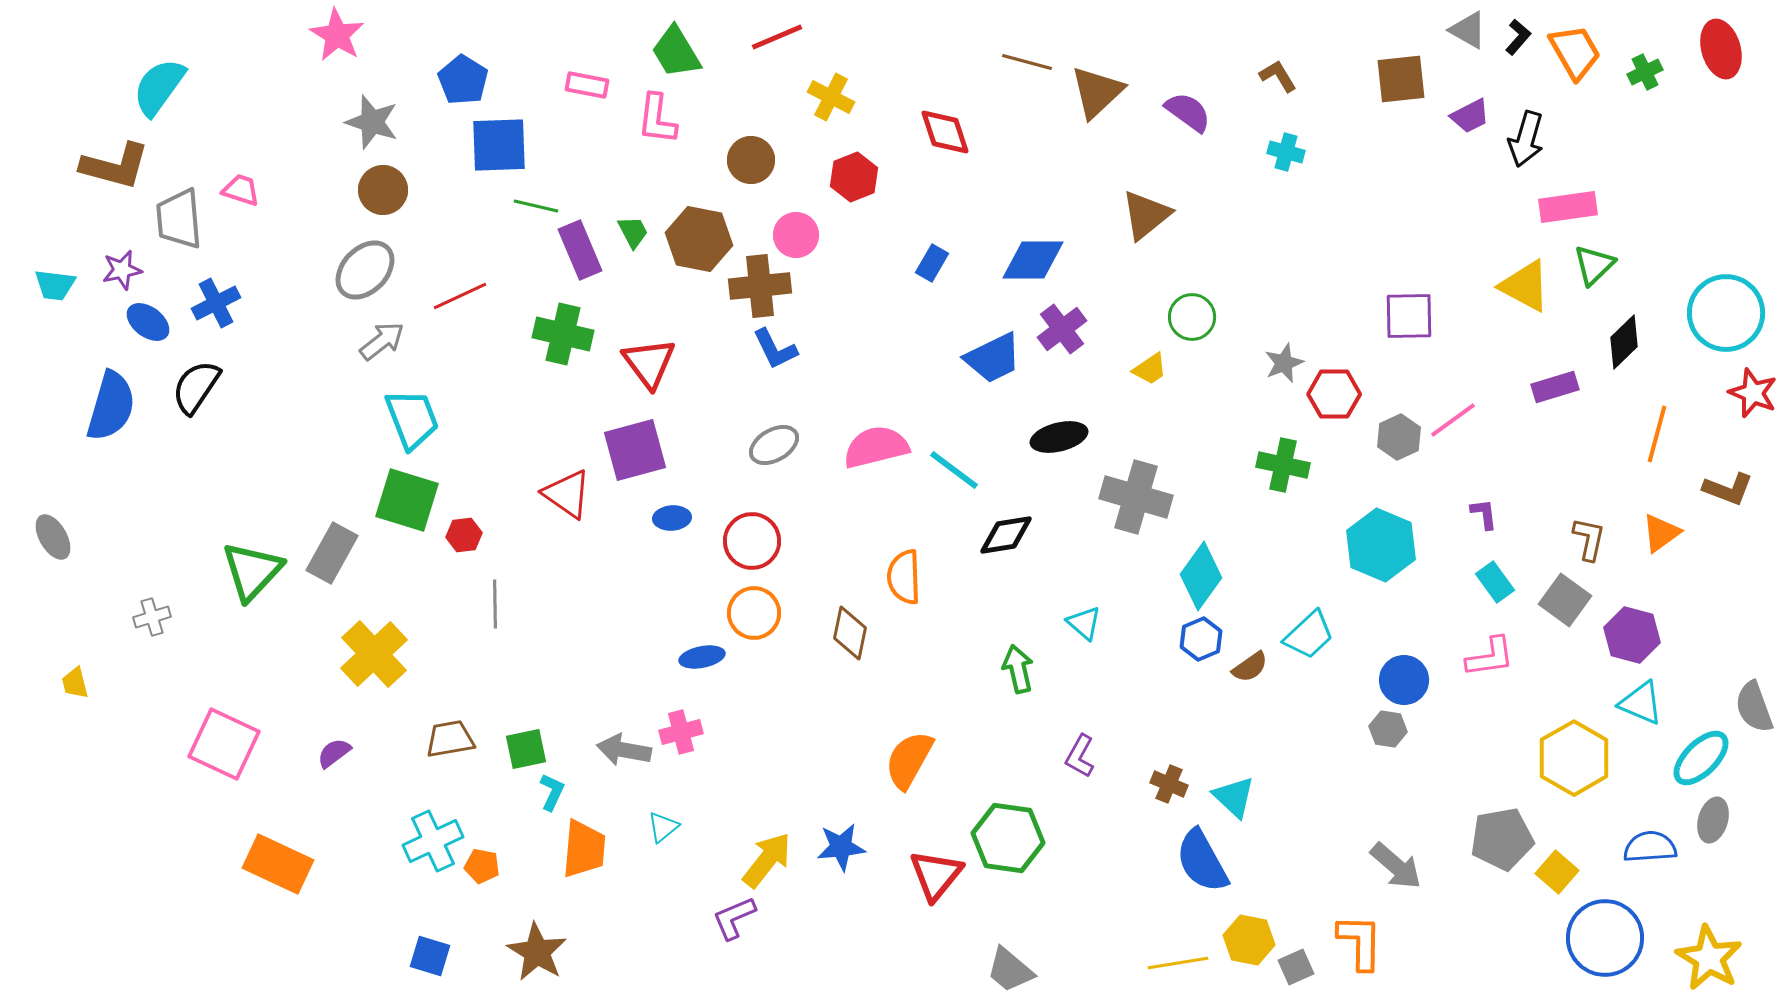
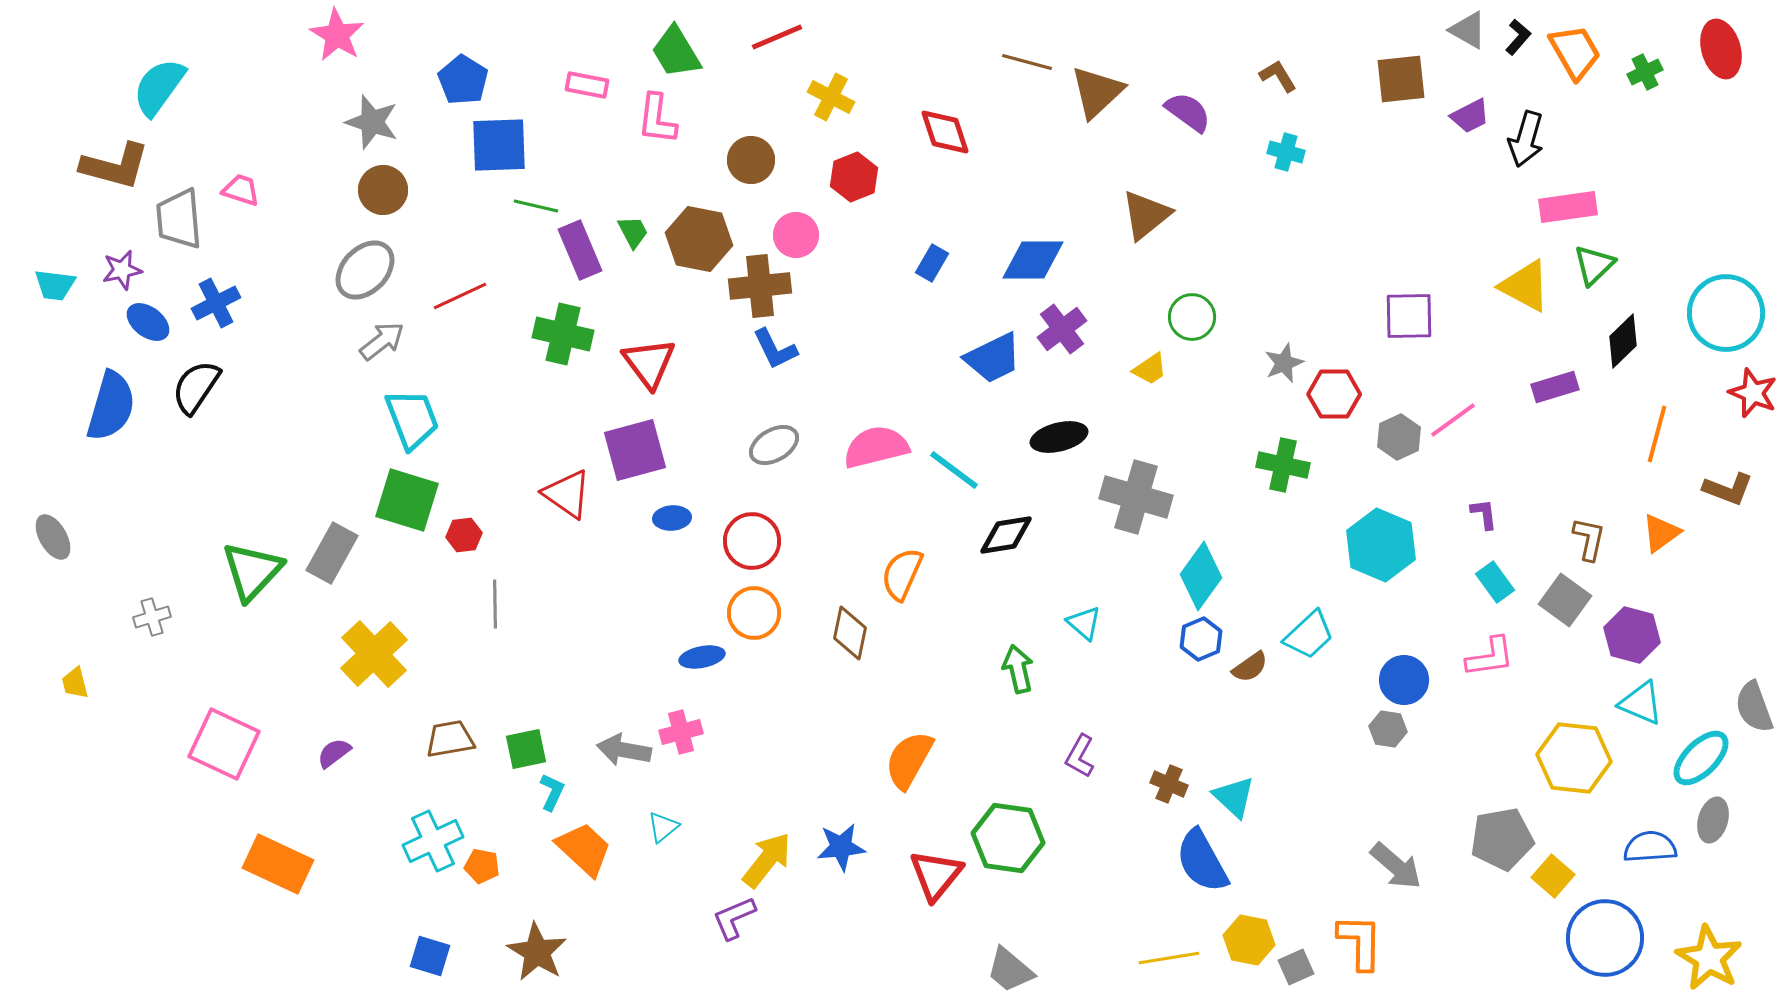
black diamond at (1624, 342): moved 1 px left, 1 px up
orange semicircle at (904, 577): moved 2 px left, 3 px up; rotated 26 degrees clockwise
yellow hexagon at (1574, 758): rotated 24 degrees counterclockwise
orange trapezoid at (584, 849): rotated 52 degrees counterclockwise
yellow square at (1557, 872): moved 4 px left, 4 px down
yellow line at (1178, 963): moved 9 px left, 5 px up
